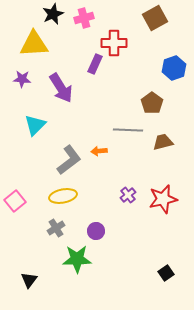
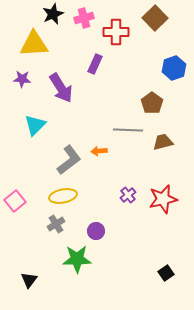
brown square: rotated 15 degrees counterclockwise
red cross: moved 2 px right, 11 px up
gray cross: moved 4 px up
